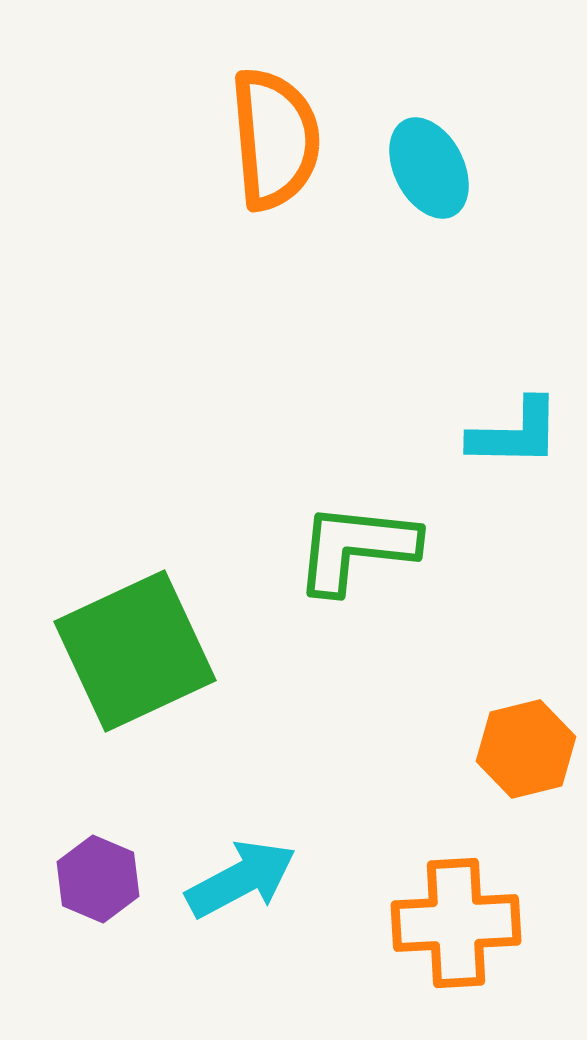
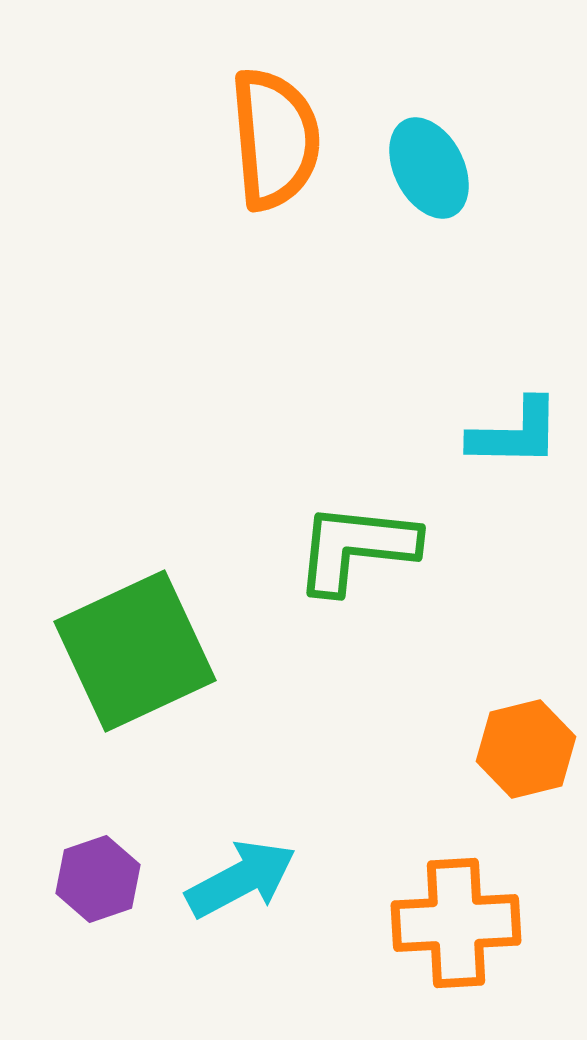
purple hexagon: rotated 18 degrees clockwise
